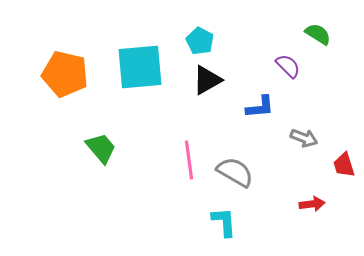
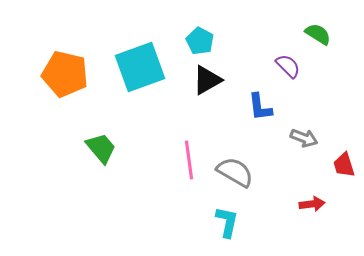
cyan square: rotated 15 degrees counterclockwise
blue L-shape: rotated 88 degrees clockwise
cyan L-shape: moved 3 px right; rotated 16 degrees clockwise
